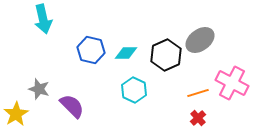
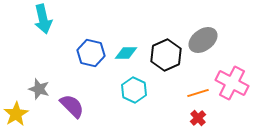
gray ellipse: moved 3 px right
blue hexagon: moved 3 px down
